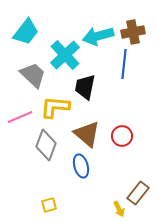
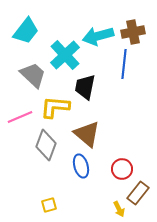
cyan trapezoid: moved 1 px up
red circle: moved 33 px down
